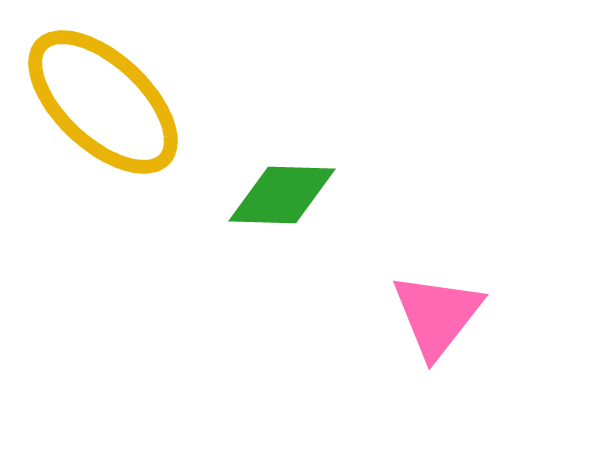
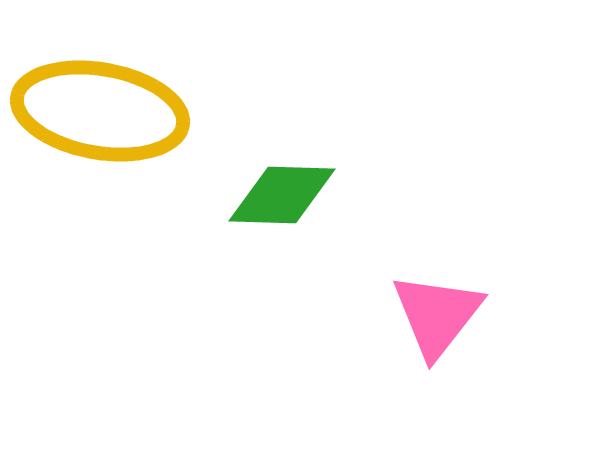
yellow ellipse: moved 3 px left, 9 px down; rotated 33 degrees counterclockwise
